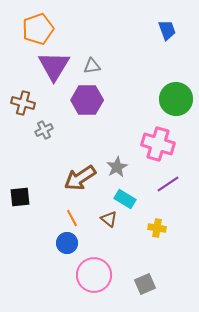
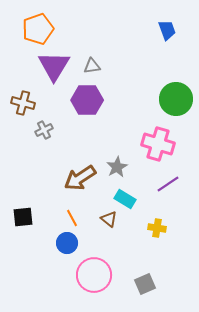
black square: moved 3 px right, 20 px down
